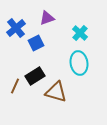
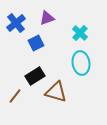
blue cross: moved 5 px up
cyan ellipse: moved 2 px right
brown line: moved 10 px down; rotated 14 degrees clockwise
